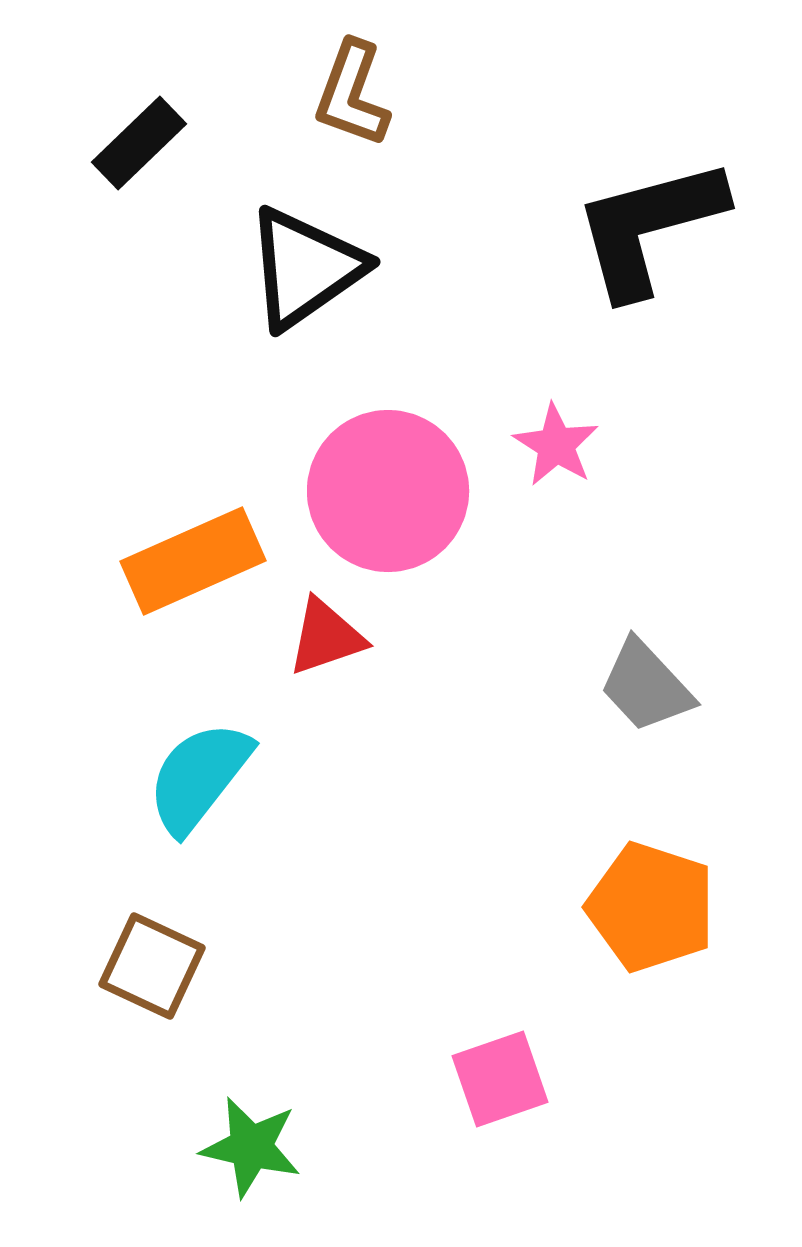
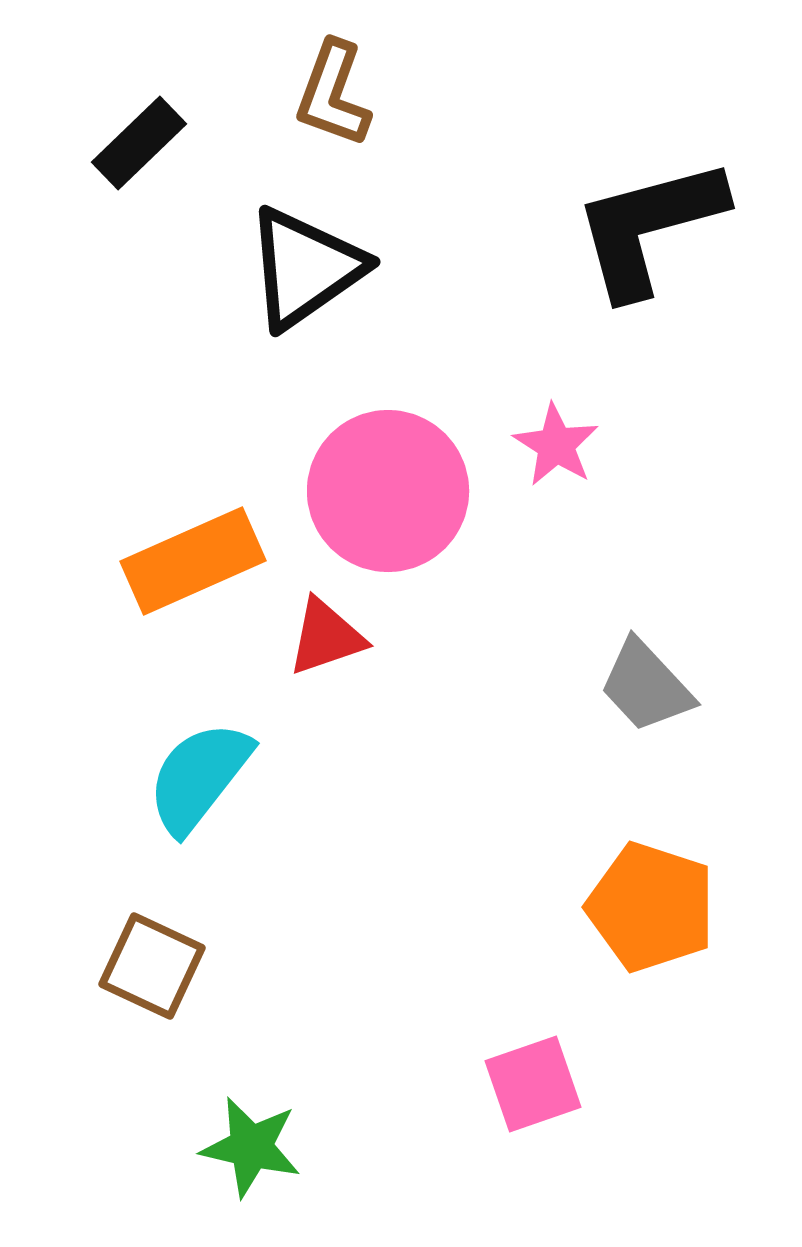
brown L-shape: moved 19 px left
pink square: moved 33 px right, 5 px down
